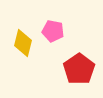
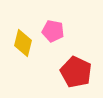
red pentagon: moved 3 px left, 3 px down; rotated 12 degrees counterclockwise
